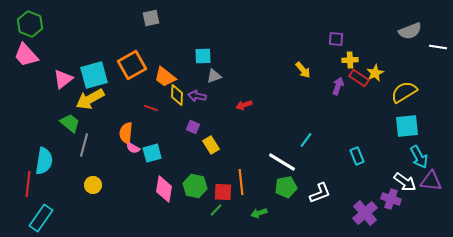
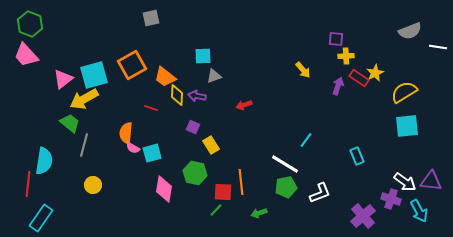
yellow cross at (350, 60): moved 4 px left, 4 px up
yellow arrow at (90, 99): moved 6 px left
cyan arrow at (419, 157): moved 54 px down
white line at (282, 162): moved 3 px right, 2 px down
green hexagon at (195, 186): moved 13 px up
purple cross at (365, 213): moved 2 px left, 3 px down
